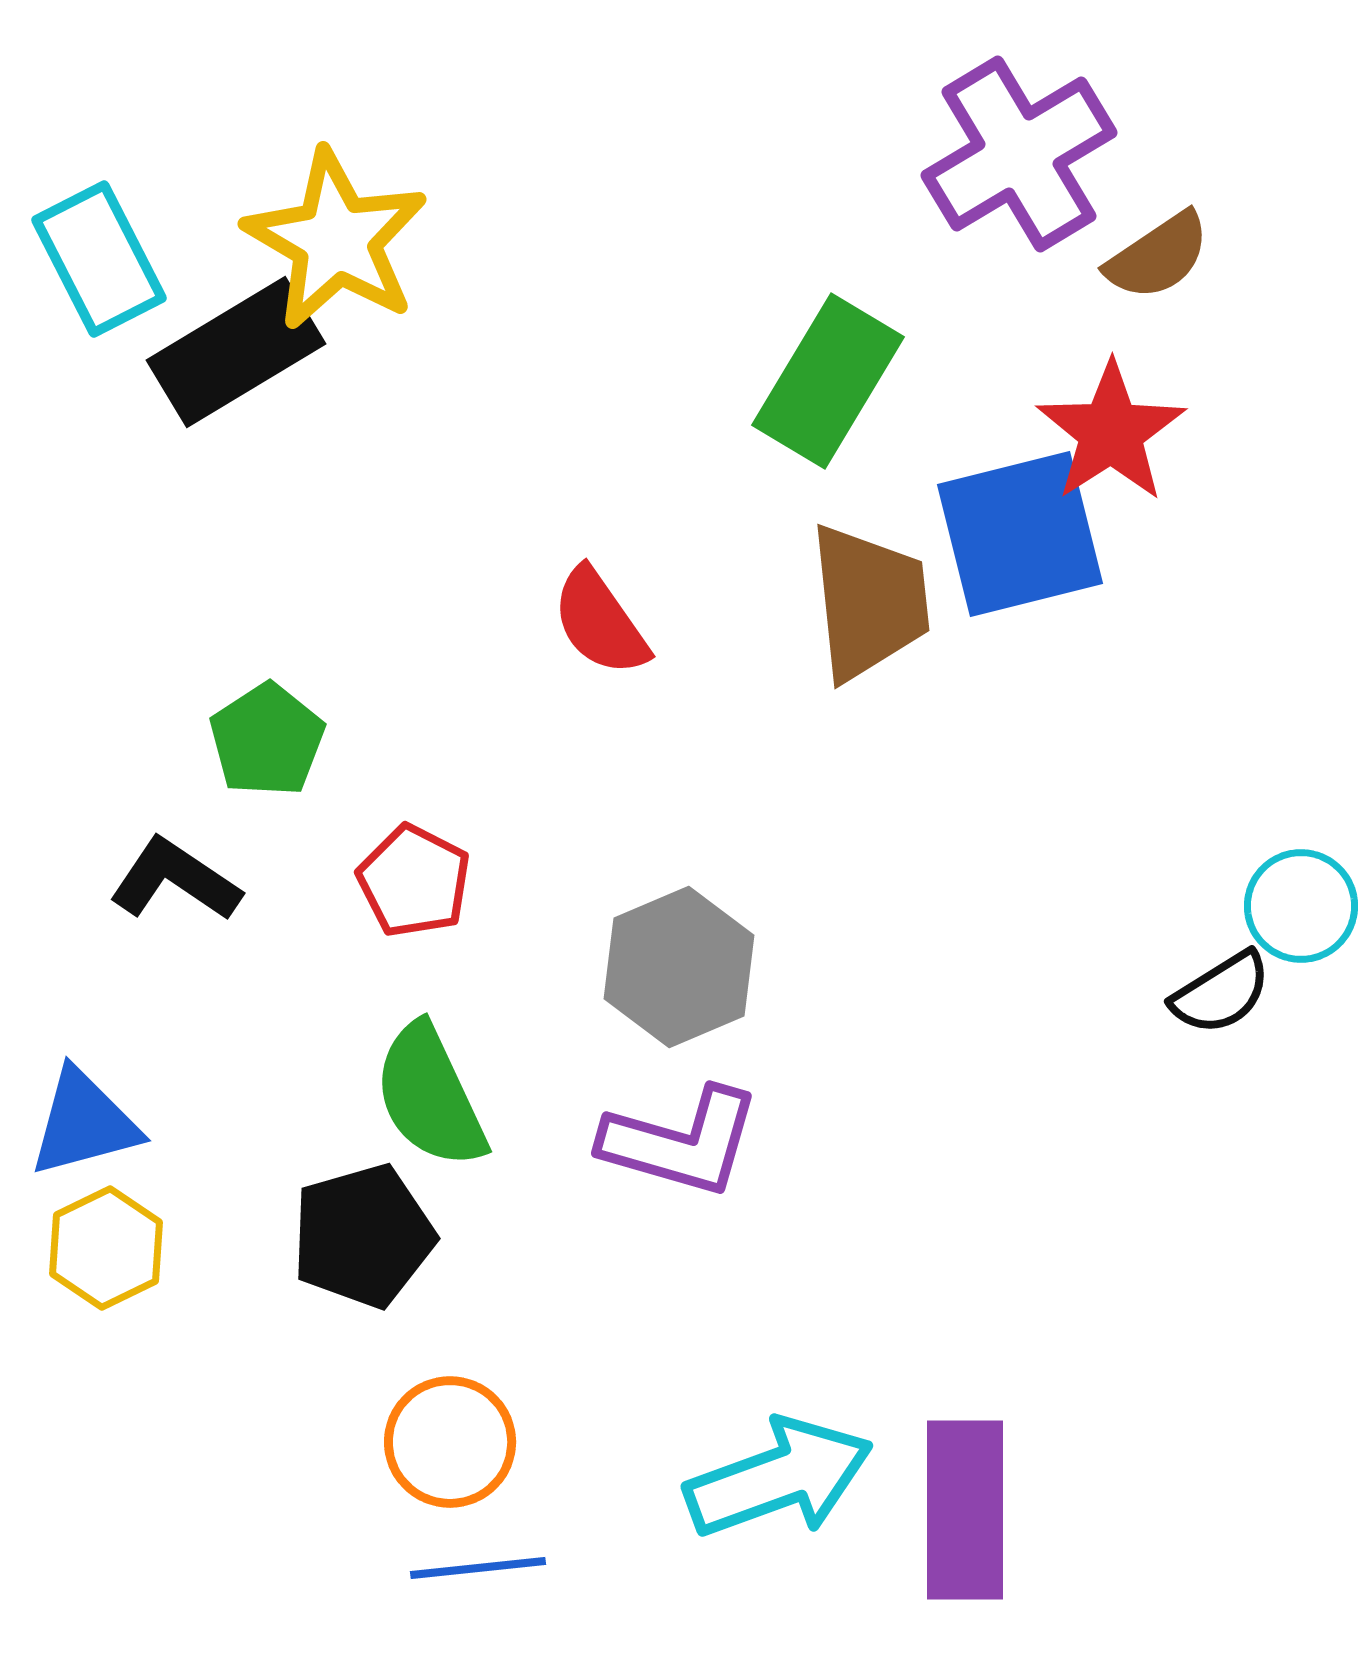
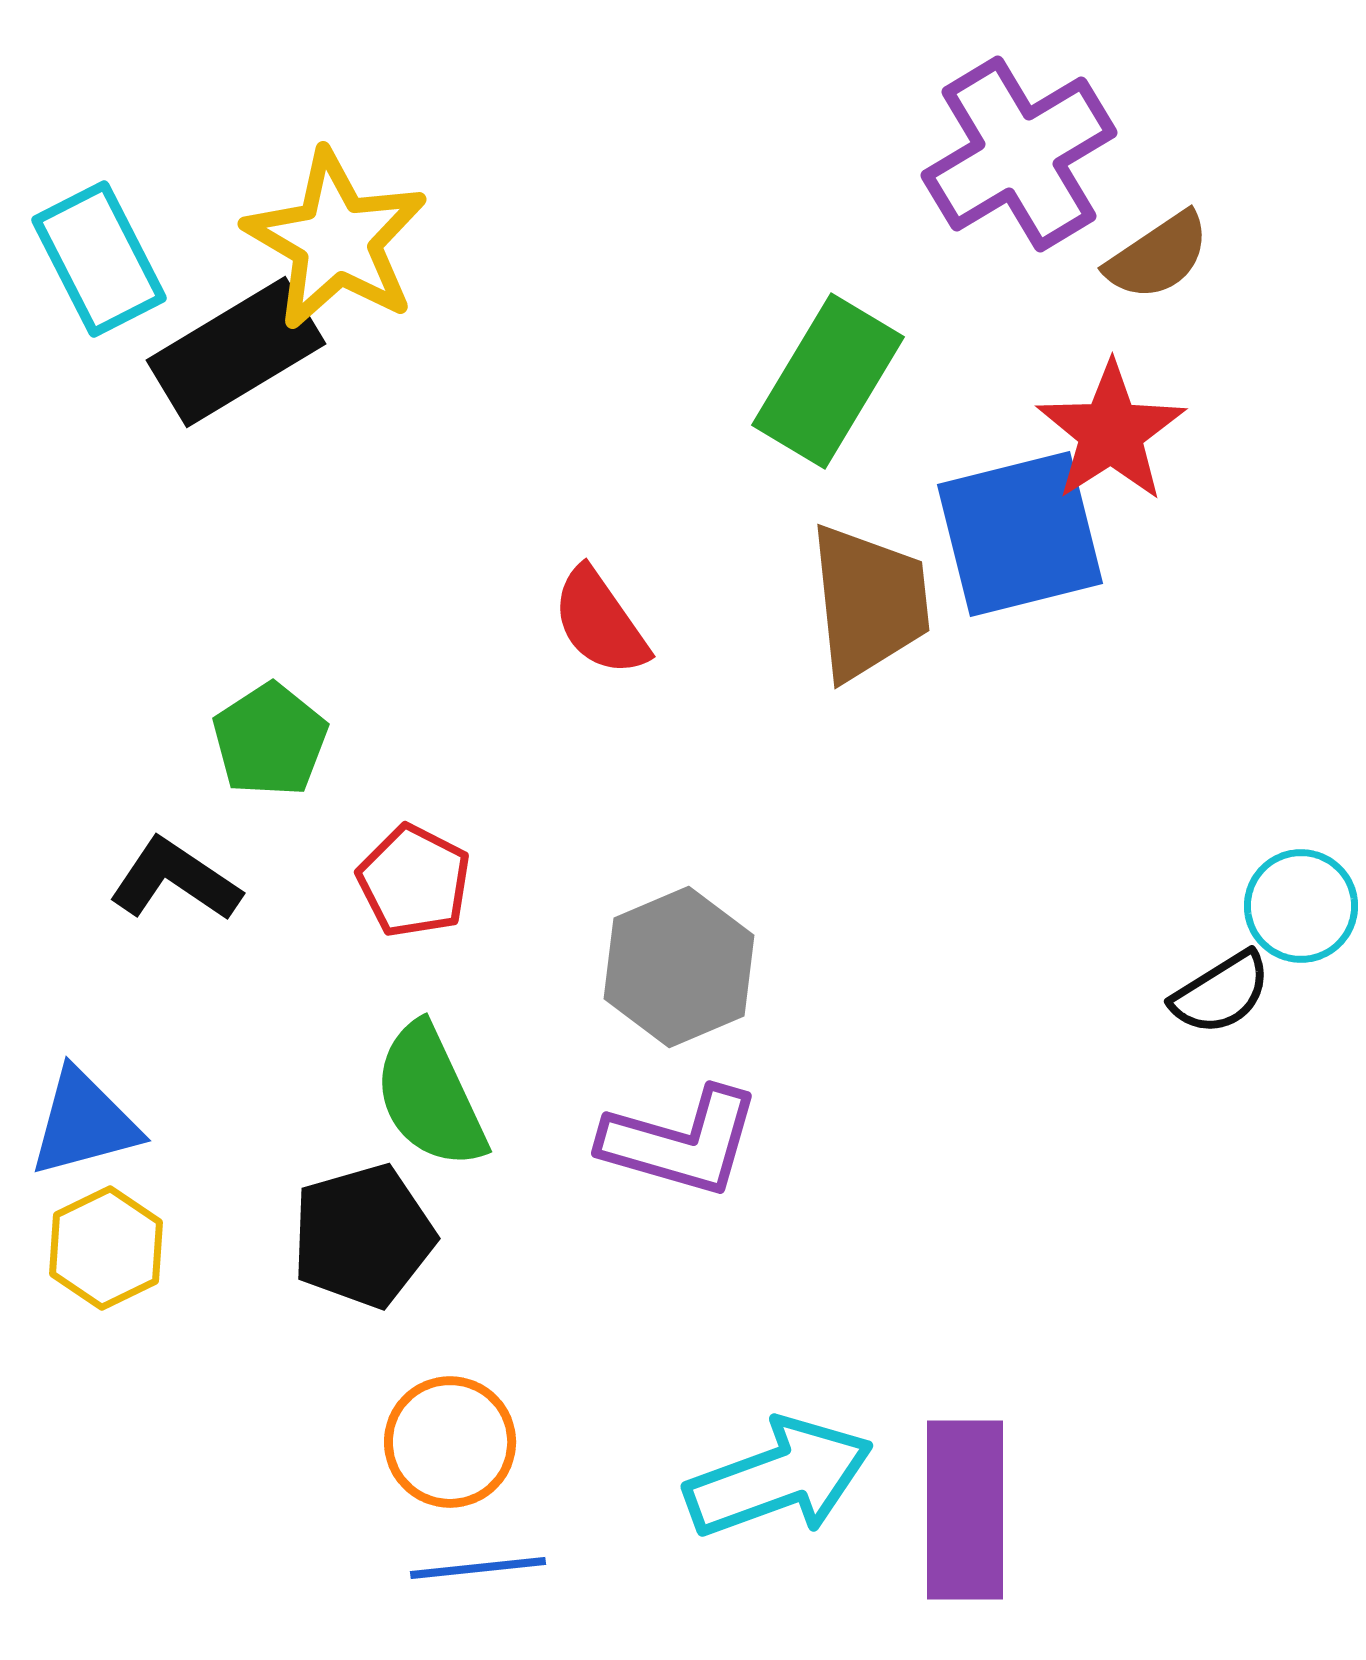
green pentagon: moved 3 px right
